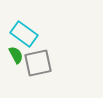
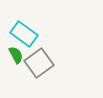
gray square: moved 1 px right; rotated 24 degrees counterclockwise
